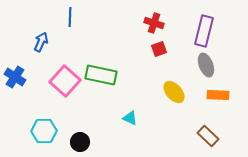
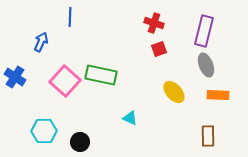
brown rectangle: rotated 45 degrees clockwise
